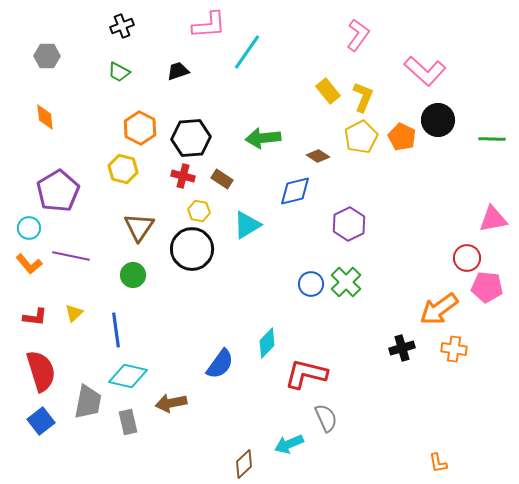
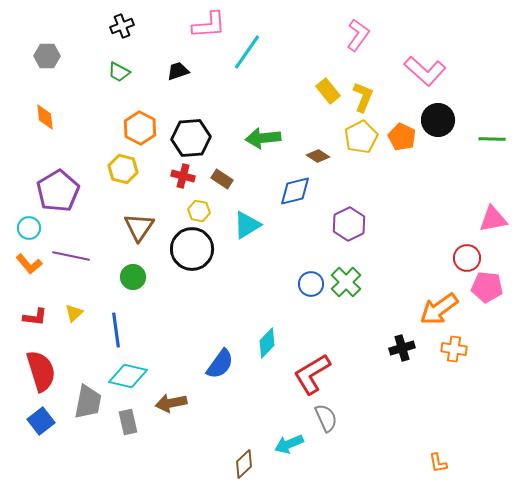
green circle at (133, 275): moved 2 px down
red L-shape at (306, 374): moved 6 px right; rotated 45 degrees counterclockwise
